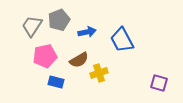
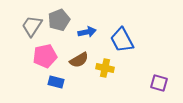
yellow cross: moved 6 px right, 5 px up; rotated 30 degrees clockwise
